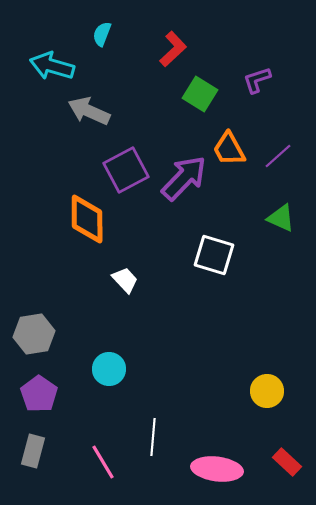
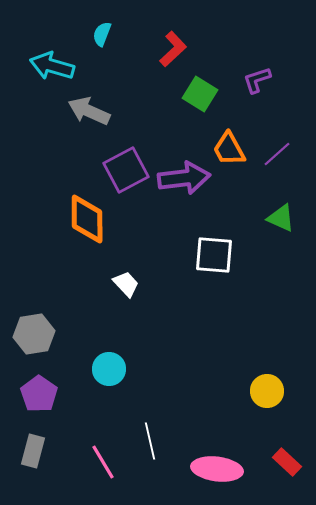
purple line: moved 1 px left, 2 px up
purple arrow: rotated 39 degrees clockwise
white square: rotated 12 degrees counterclockwise
white trapezoid: moved 1 px right, 4 px down
white line: moved 3 px left, 4 px down; rotated 18 degrees counterclockwise
